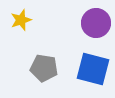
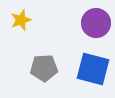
gray pentagon: rotated 12 degrees counterclockwise
